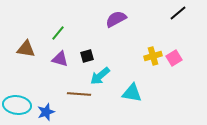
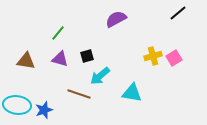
brown triangle: moved 12 px down
brown line: rotated 15 degrees clockwise
blue star: moved 2 px left, 2 px up
